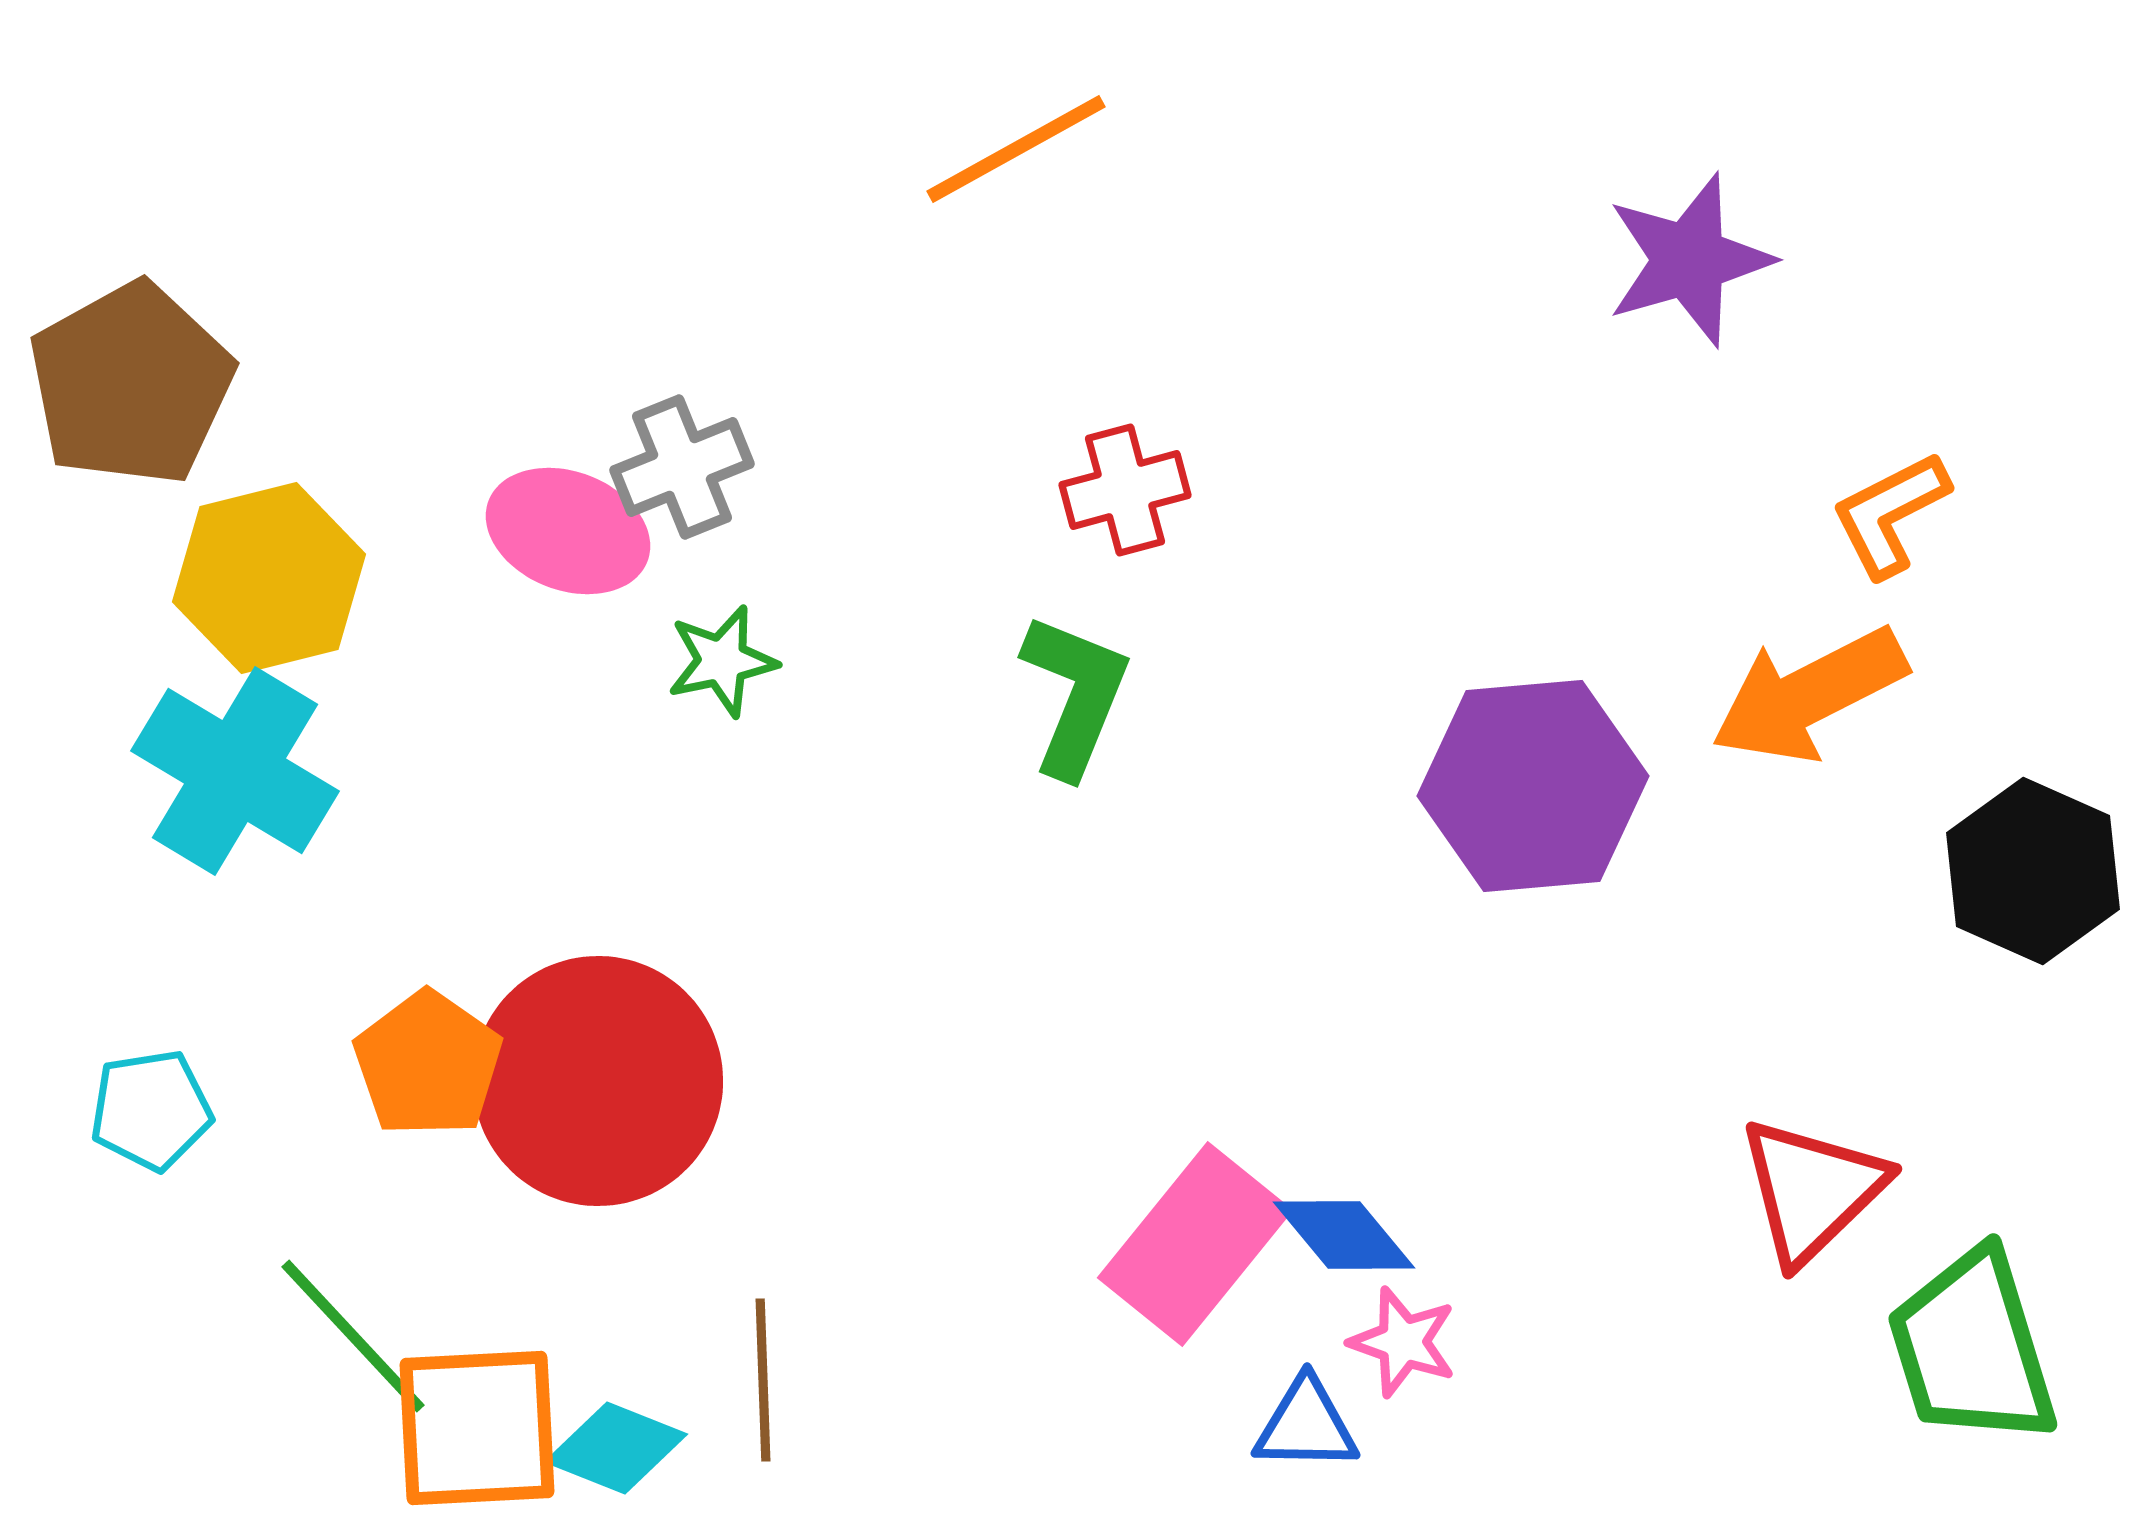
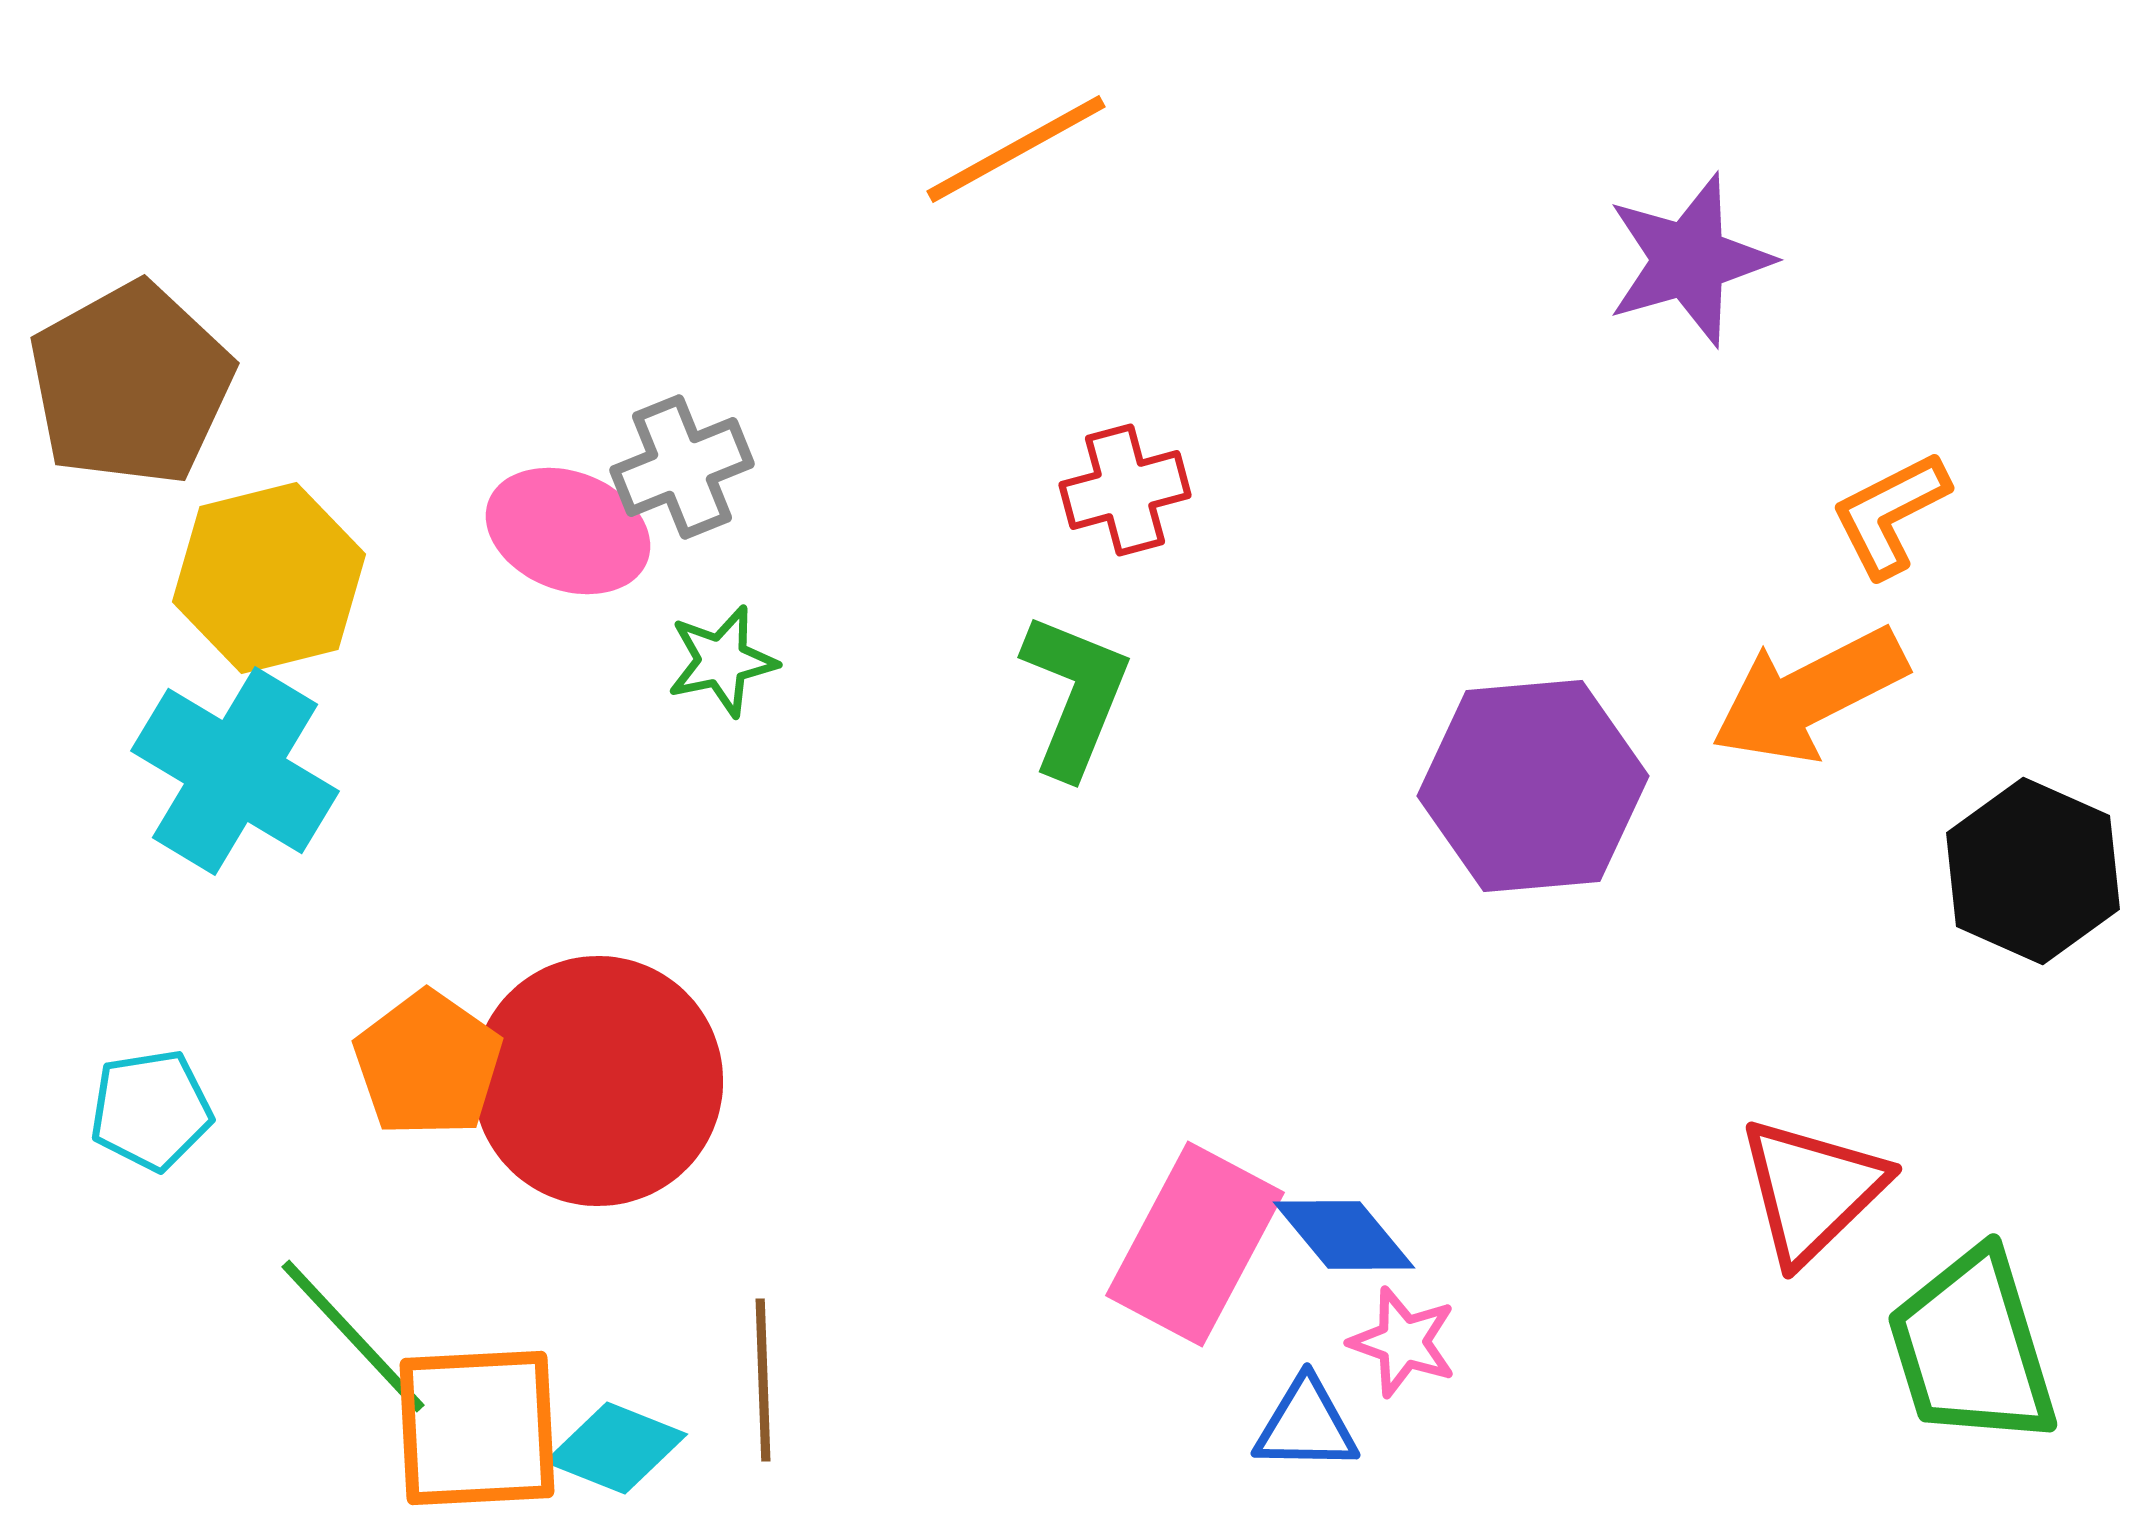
pink rectangle: rotated 11 degrees counterclockwise
